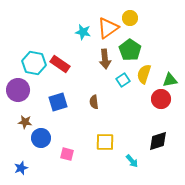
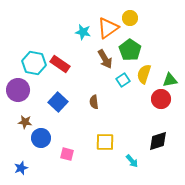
brown arrow: rotated 24 degrees counterclockwise
blue square: rotated 30 degrees counterclockwise
